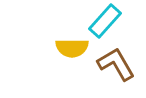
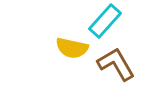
yellow semicircle: rotated 12 degrees clockwise
